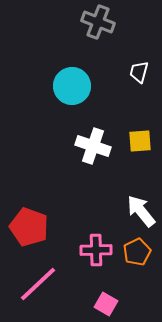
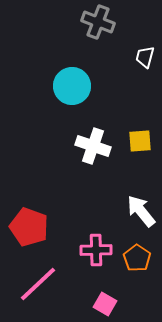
white trapezoid: moved 6 px right, 15 px up
orange pentagon: moved 6 px down; rotated 12 degrees counterclockwise
pink square: moved 1 px left
